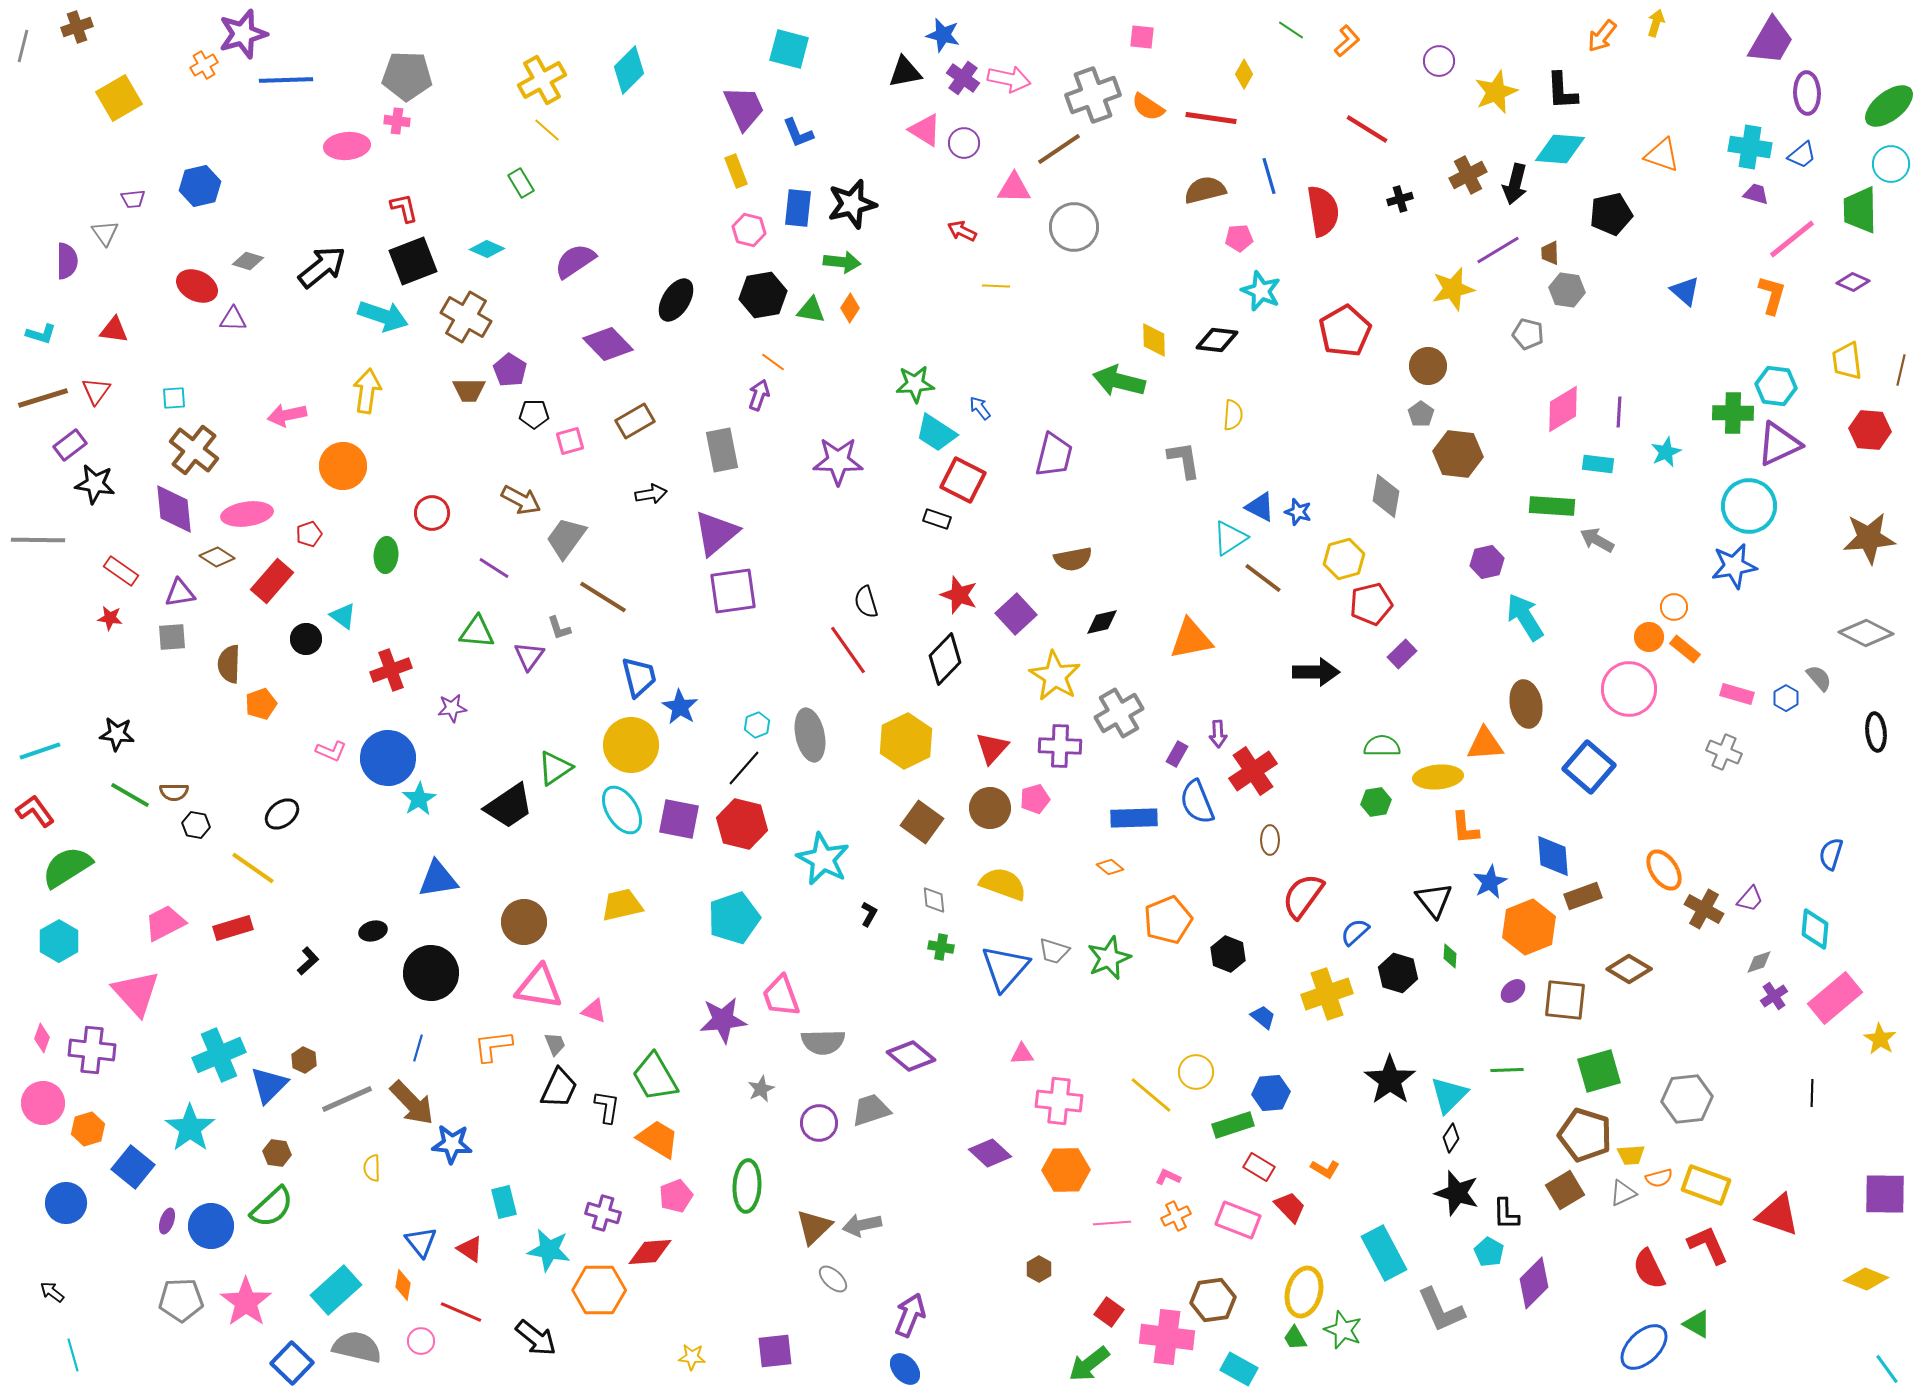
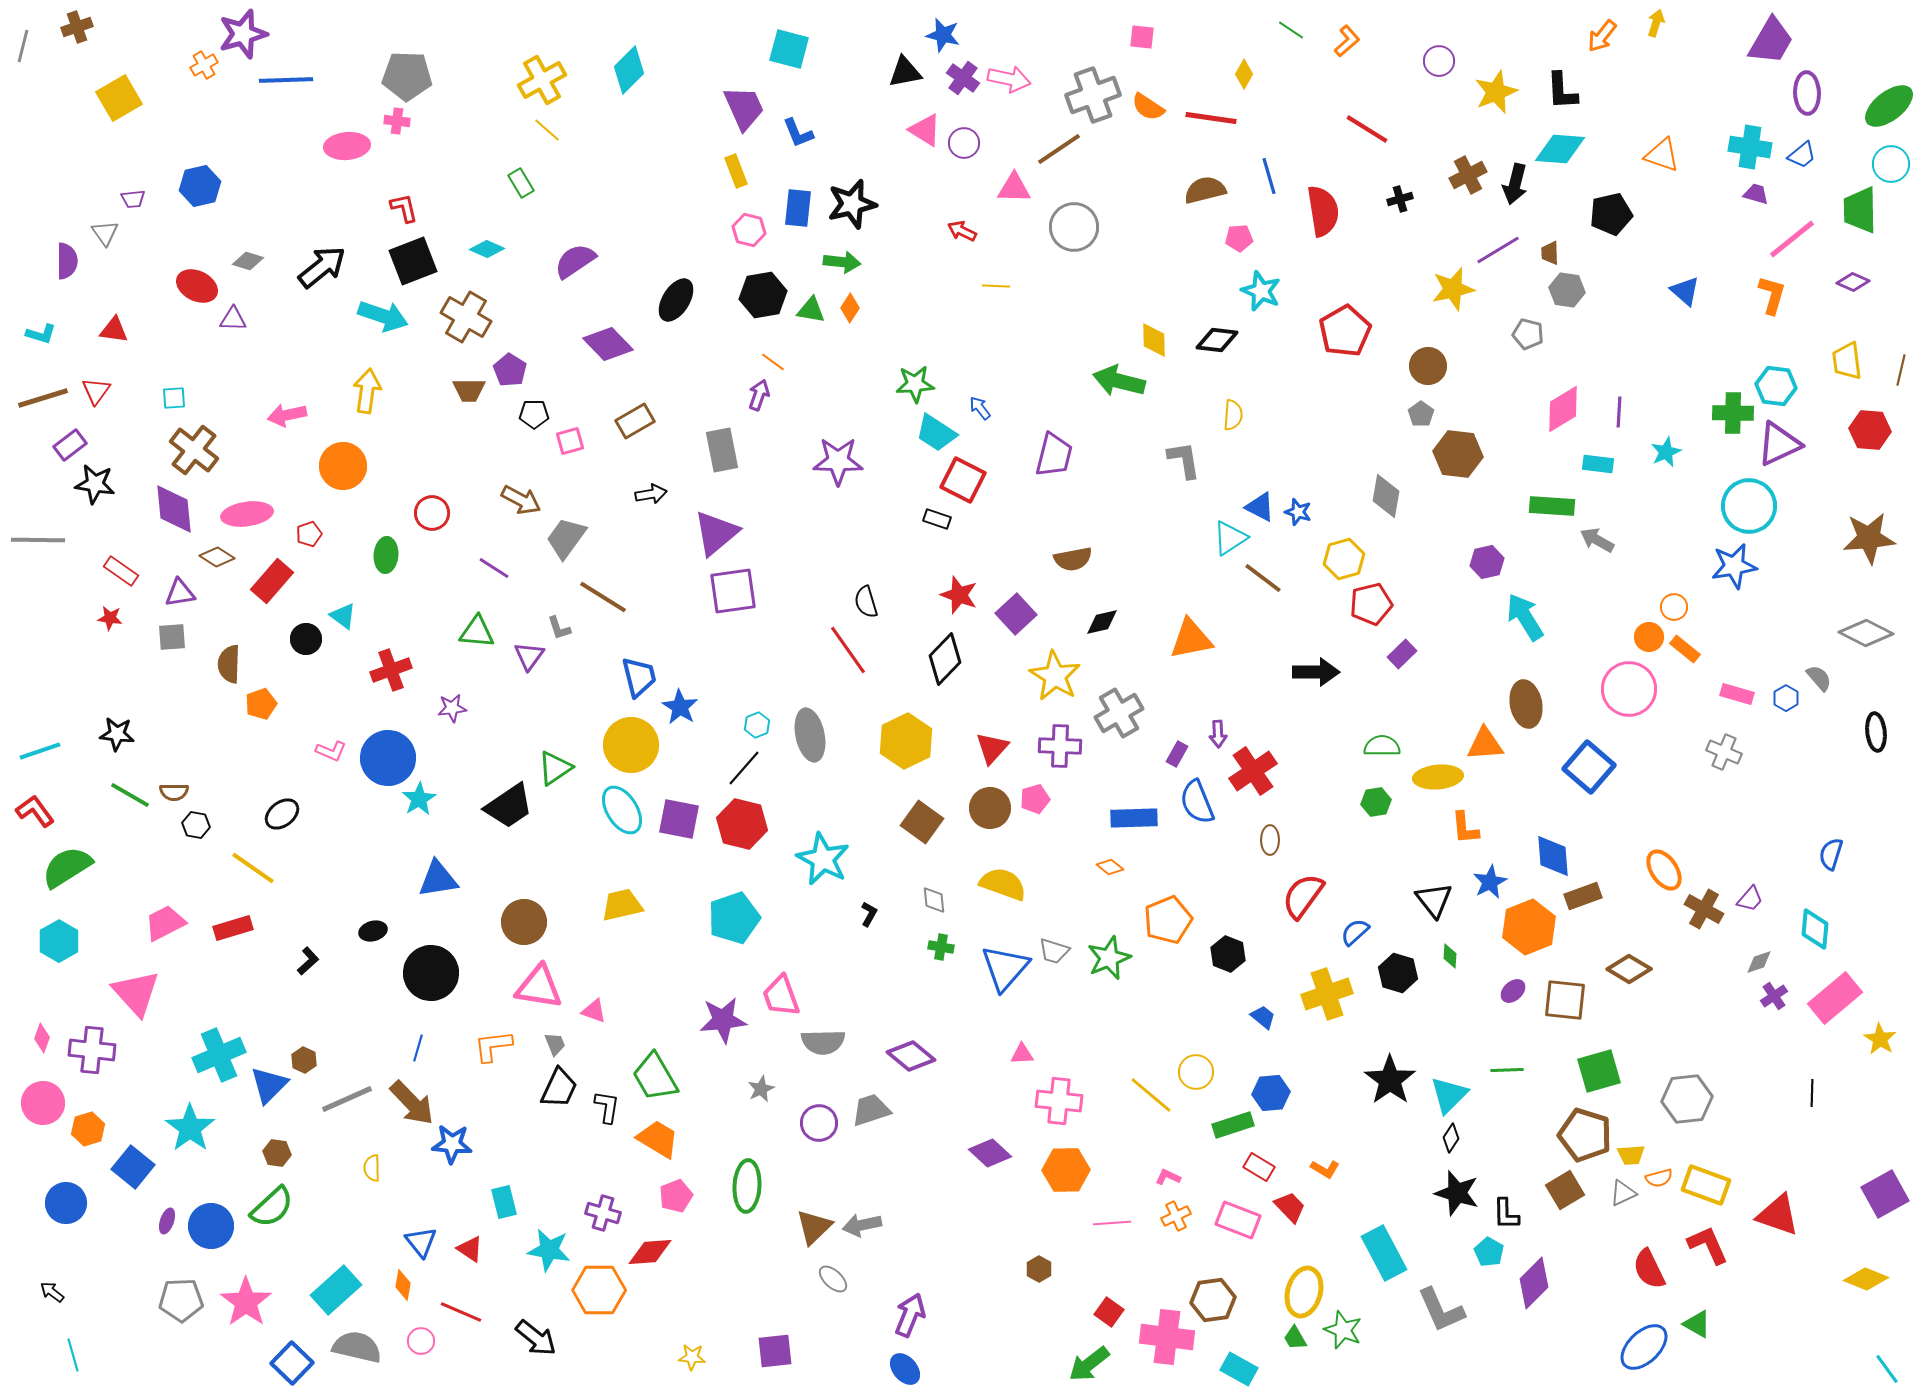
purple square at (1885, 1194): rotated 30 degrees counterclockwise
